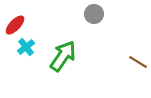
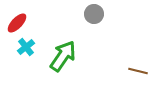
red ellipse: moved 2 px right, 2 px up
brown line: moved 9 px down; rotated 18 degrees counterclockwise
